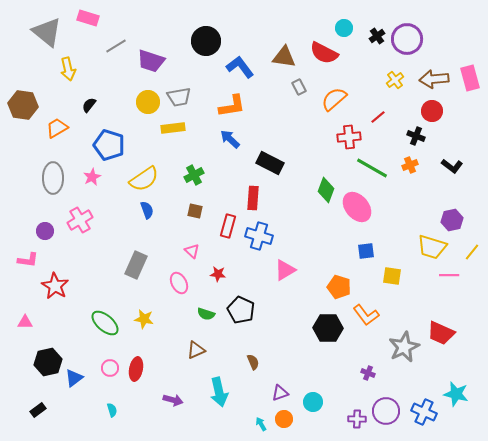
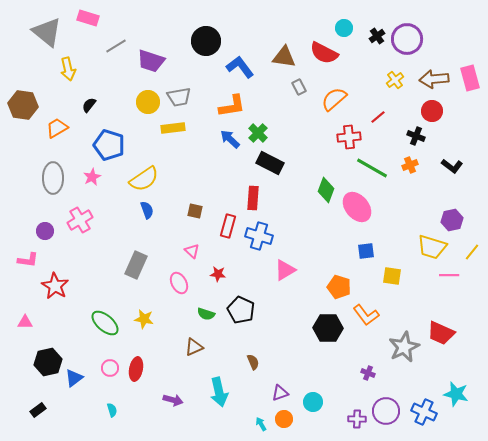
green cross at (194, 175): moved 64 px right, 42 px up; rotated 18 degrees counterclockwise
brown triangle at (196, 350): moved 2 px left, 3 px up
